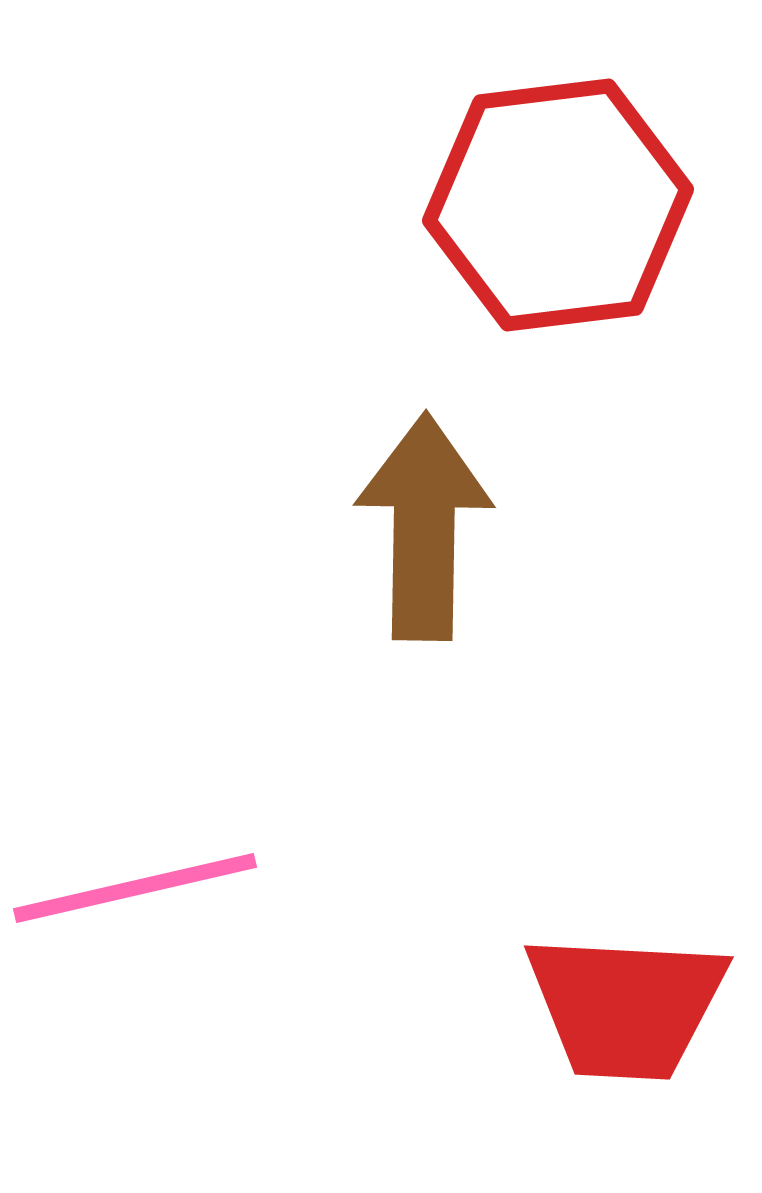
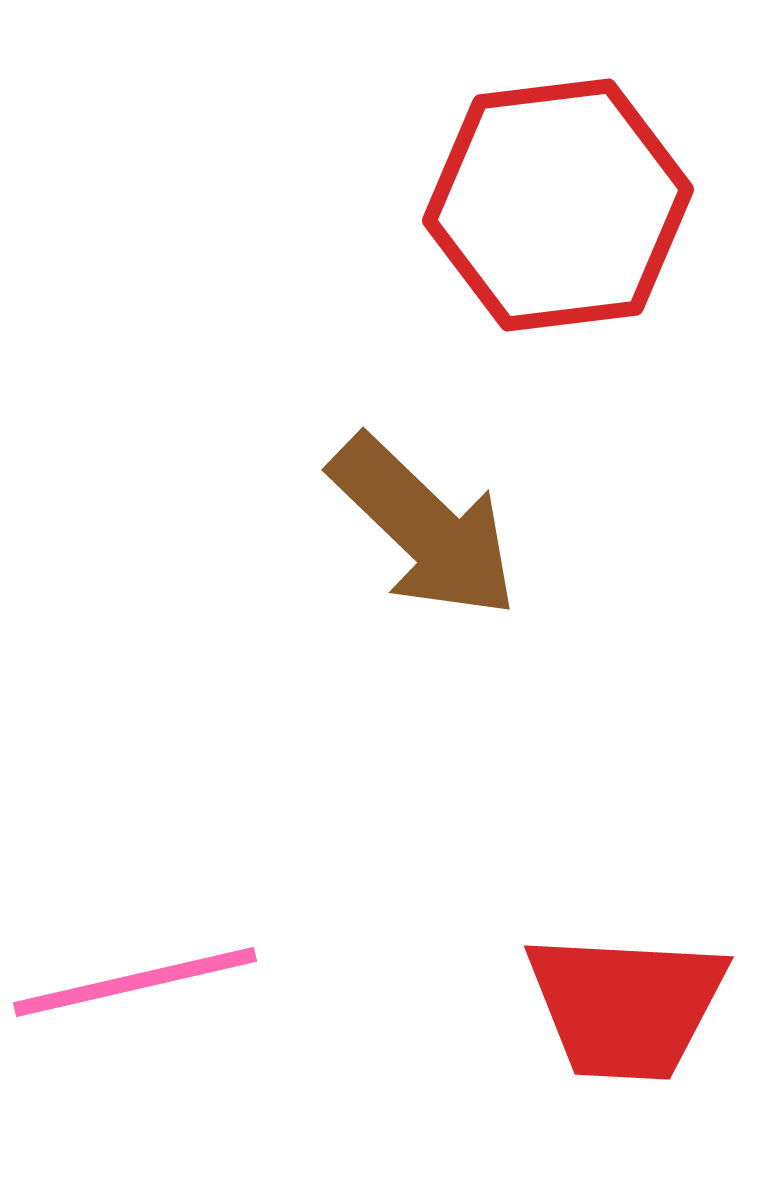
brown arrow: rotated 133 degrees clockwise
pink line: moved 94 px down
